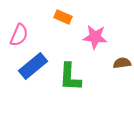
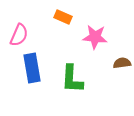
blue rectangle: moved 1 px left, 2 px down; rotated 60 degrees counterclockwise
green L-shape: moved 2 px right, 2 px down
